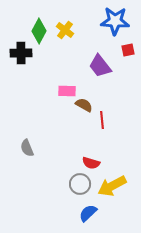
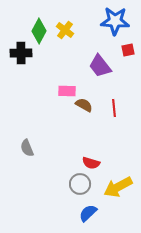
red line: moved 12 px right, 12 px up
yellow arrow: moved 6 px right, 1 px down
